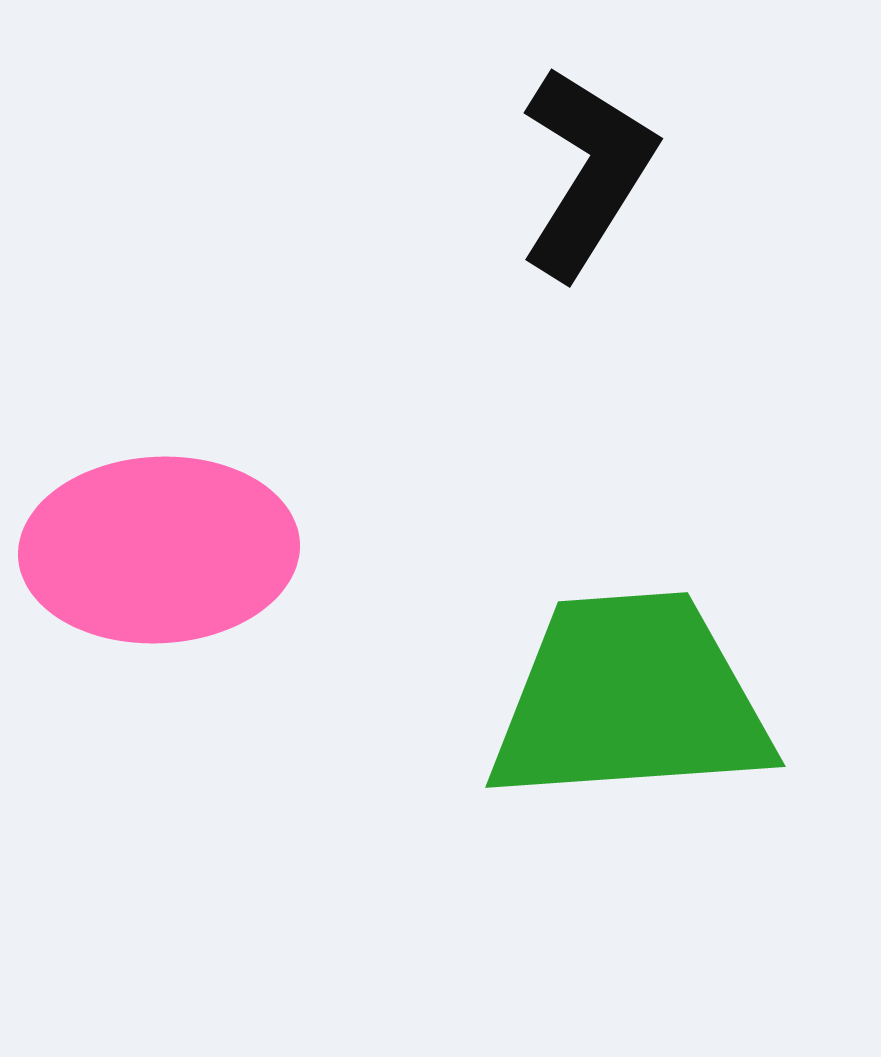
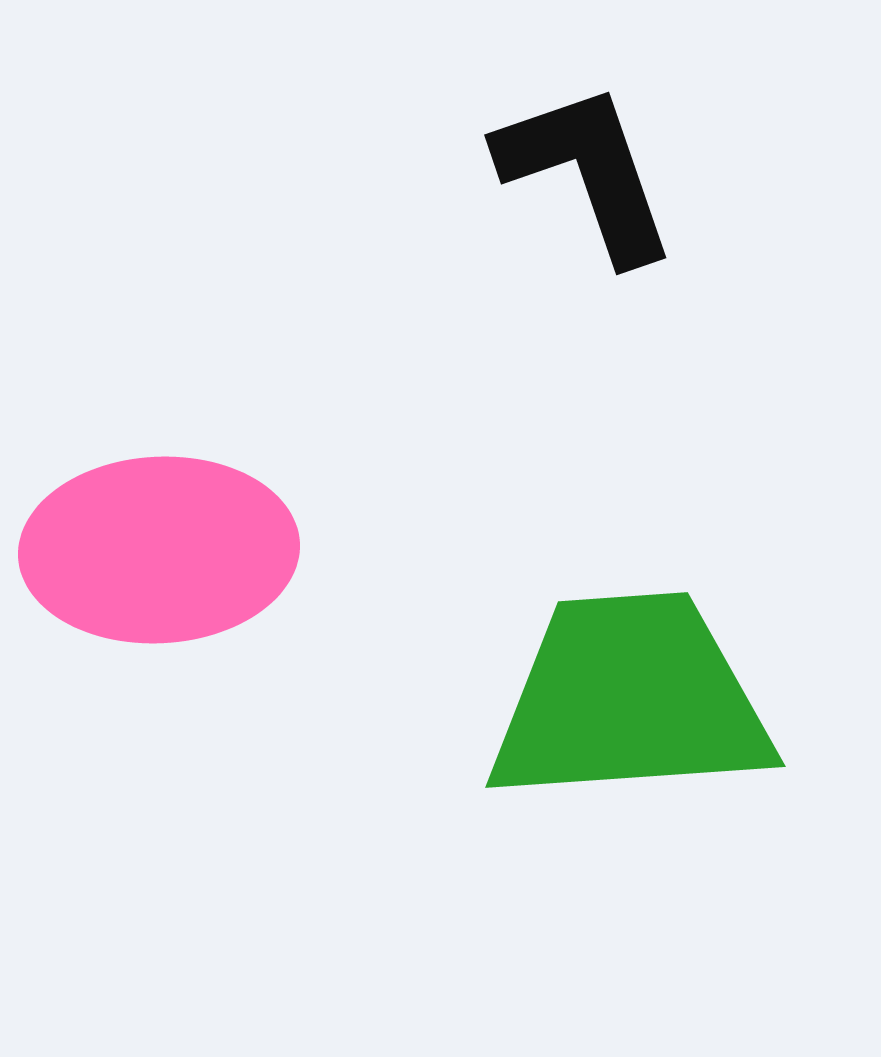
black L-shape: rotated 51 degrees counterclockwise
